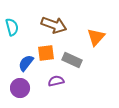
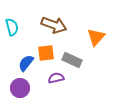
purple semicircle: moved 3 px up
